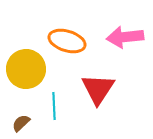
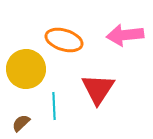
pink arrow: moved 2 px up
orange ellipse: moved 3 px left, 1 px up
